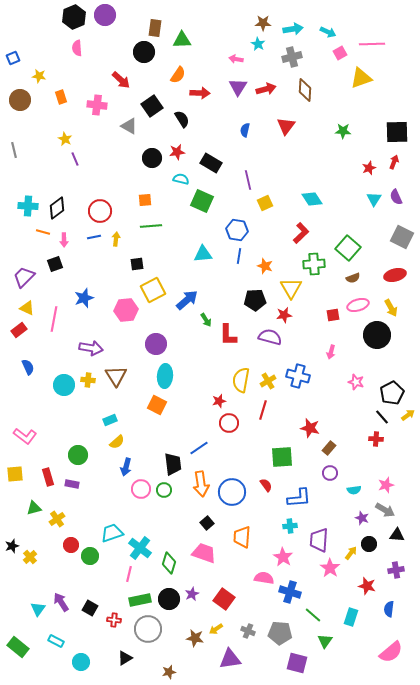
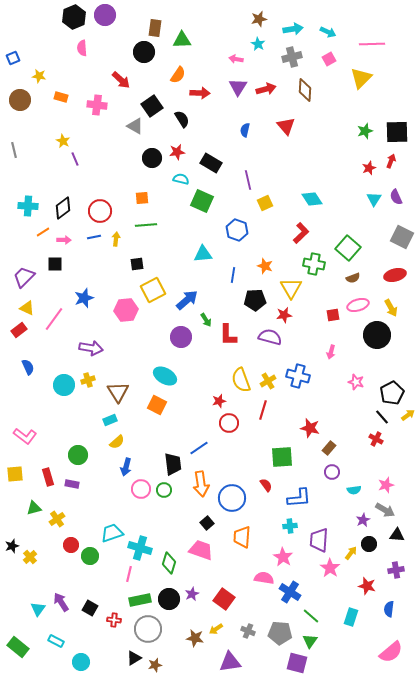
brown star at (263, 23): moved 4 px left, 4 px up; rotated 14 degrees counterclockwise
pink semicircle at (77, 48): moved 5 px right
pink square at (340, 53): moved 11 px left, 6 px down
yellow triangle at (361, 78): rotated 25 degrees counterclockwise
orange rectangle at (61, 97): rotated 56 degrees counterclockwise
gray triangle at (129, 126): moved 6 px right
red triangle at (286, 126): rotated 18 degrees counterclockwise
green star at (343, 131): moved 22 px right; rotated 21 degrees counterclockwise
yellow star at (65, 139): moved 2 px left, 2 px down
red arrow at (394, 162): moved 3 px left, 1 px up
orange square at (145, 200): moved 3 px left, 2 px up
black diamond at (57, 208): moved 6 px right
green line at (151, 226): moved 5 px left, 1 px up
blue hexagon at (237, 230): rotated 10 degrees clockwise
orange line at (43, 232): rotated 48 degrees counterclockwise
pink arrow at (64, 240): rotated 88 degrees counterclockwise
blue line at (239, 256): moved 6 px left, 19 px down
black square at (55, 264): rotated 21 degrees clockwise
green cross at (314, 264): rotated 15 degrees clockwise
pink line at (54, 319): rotated 25 degrees clockwise
purple circle at (156, 344): moved 25 px right, 7 px up
brown triangle at (116, 376): moved 2 px right, 16 px down
cyan ellipse at (165, 376): rotated 65 degrees counterclockwise
yellow cross at (88, 380): rotated 24 degrees counterclockwise
yellow semicircle at (241, 380): rotated 30 degrees counterclockwise
red cross at (376, 439): rotated 24 degrees clockwise
purple circle at (330, 473): moved 2 px right, 1 px up
blue circle at (232, 492): moved 6 px down
purple star at (362, 518): moved 1 px right, 2 px down; rotated 24 degrees clockwise
cyan cross at (140, 548): rotated 20 degrees counterclockwise
pink trapezoid at (204, 553): moved 3 px left, 3 px up
blue cross at (290, 592): rotated 15 degrees clockwise
green line at (313, 615): moved 2 px left, 1 px down
green triangle at (325, 641): moved 15 px left
black triangle at (125, 658): moved 9 px right
purple triangle at (230, 659): moved 3 px down
brown star at (169, 672): moved 14 px left, 7 px up
